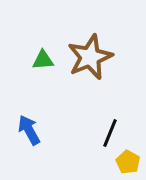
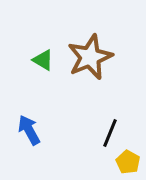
green triangle: rotated 35 degrees clockwise
